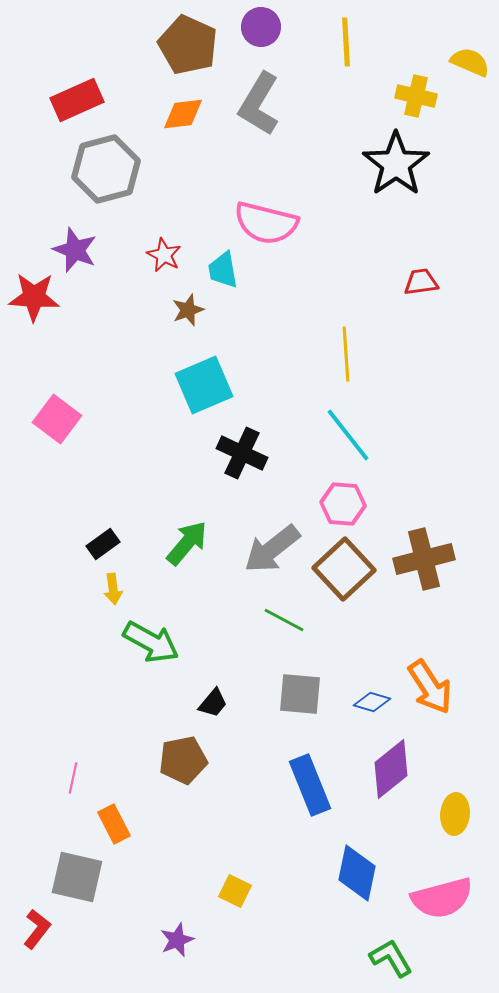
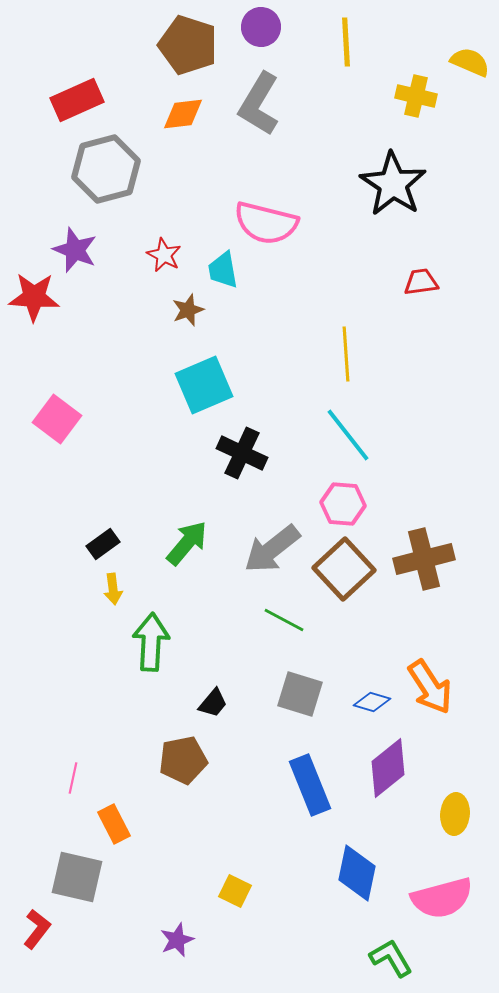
brown pentagon at (188, 45): rotated 6 degrees counterclockwise
black star at (396, 164): moved 3 px left, 20 px down; rotated 4 degrees counterclockwise
green arrow at (151, 642): rotated 116 degrees counterclockwise
gray square at (300, 694): rotated 12 degrees clockwise
purple diamond at (391, 769): moved 3 px left, 1 px up
